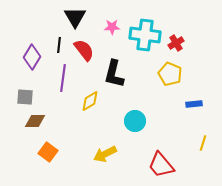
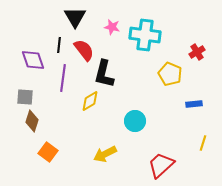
pink star: rotated 14 degrees clockwise
red cross: moved 21 px right, 9 px down
purple diamond: moved 1 px right, 3 px down; rotated 50 degrees counterclockwise
black L-shape: moved 10 px left
brown diamond: moved 3 px left; rotated 70 degrees counterclockwise
red trapezoid: rotated 88 degrees clockwise
